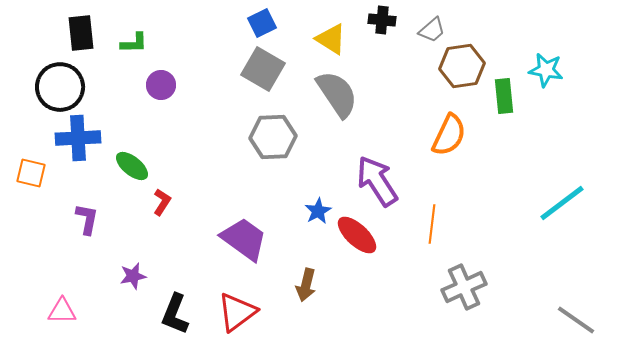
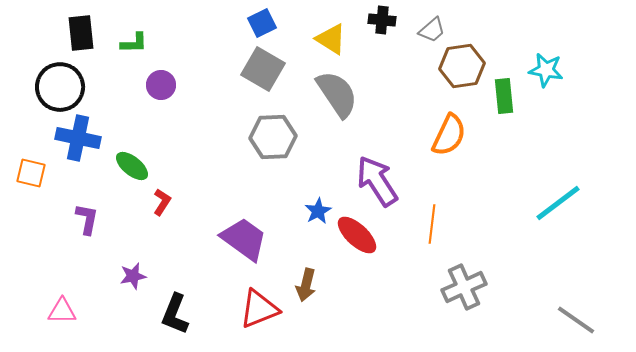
blue cross: rotated 15 degrees clockwise
cyan line: moved 4 px left
red triangle: moved 22 px right, 3 px up; rotated 15 degrees clockwise
